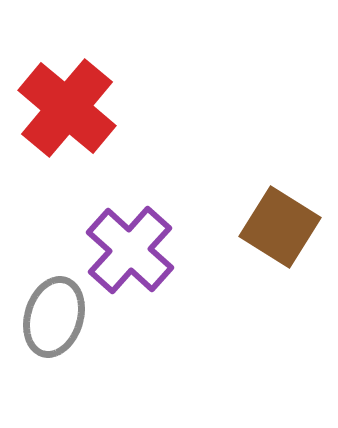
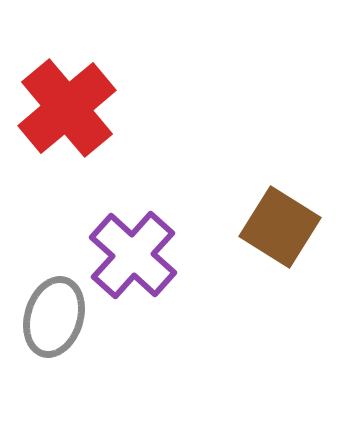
red cross: rotated 10 degrees clockwise
purple cross: moved 3 px right, 5 px down
